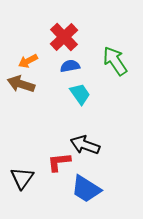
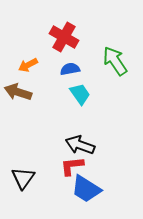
red cross: rotated 16 degrees counterclockwise
orange arrow: moved 4 px down
blue semicircle: moved 3 px down
brown arrow: moved 3 px left, 8 px down
black arrow: moved 5 px left
red L-shape: moved 13 px right, 4 px down
black triangle: moved 1 px right
